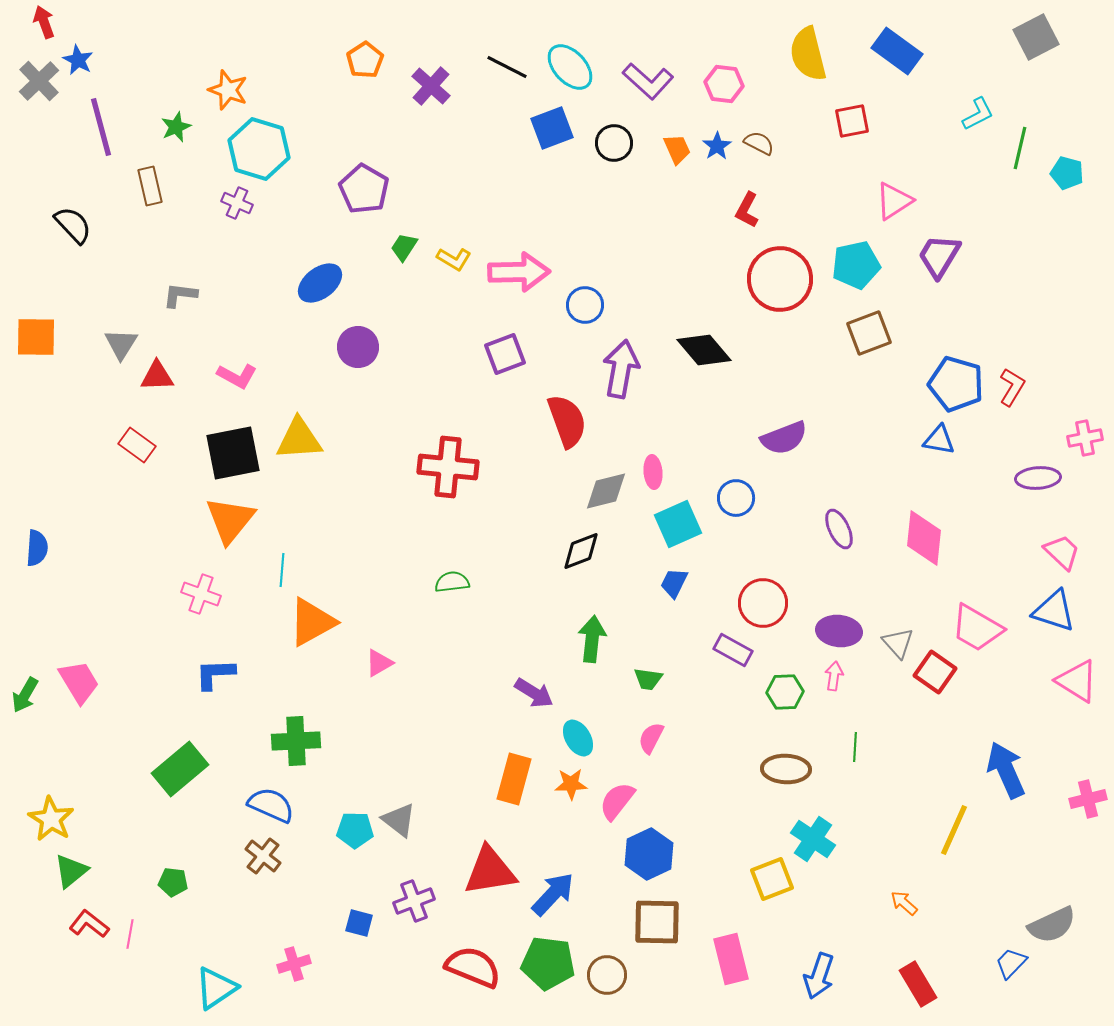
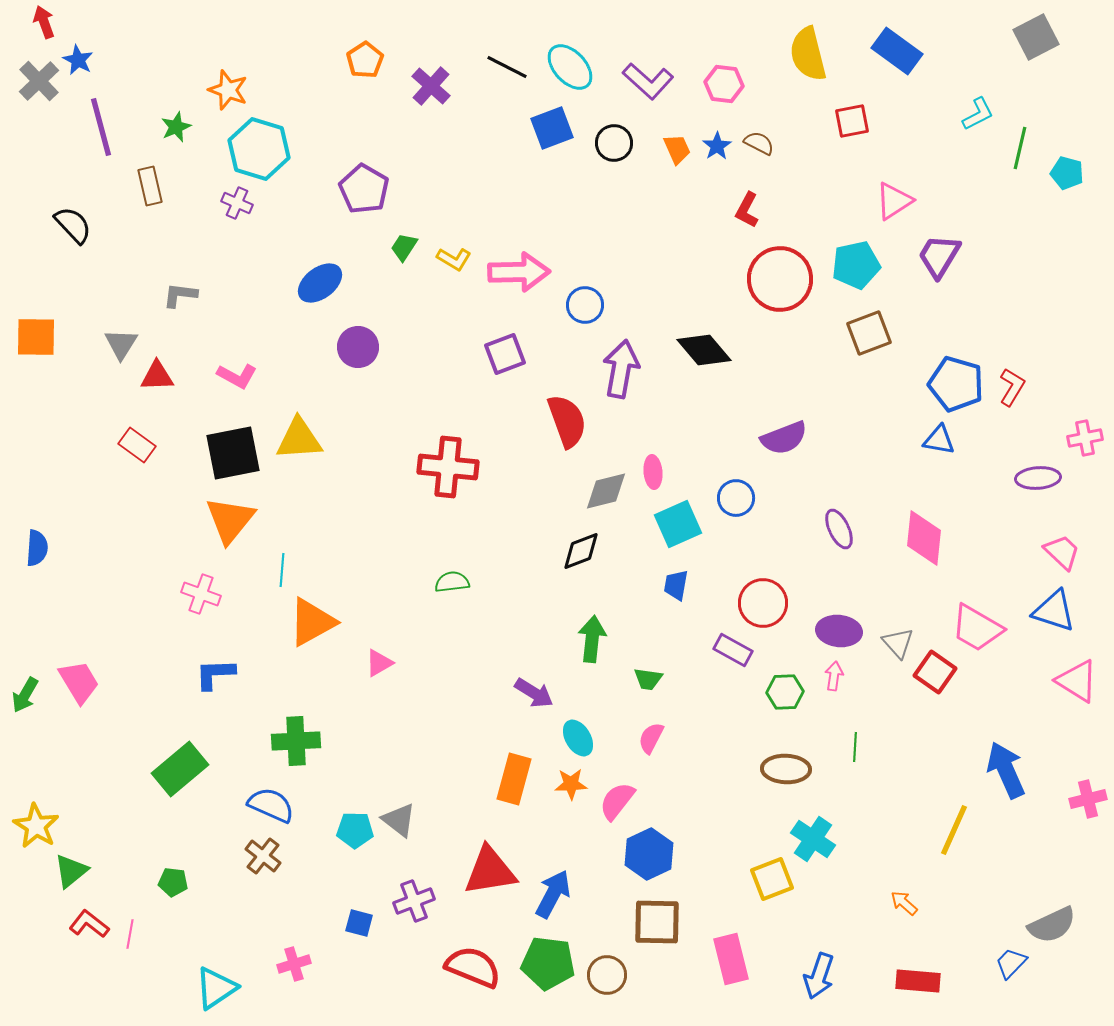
blue trapezoid at (674, 583): moved 2 px right, 2 px down; rotated 16 degrees counterclockwise
yellow star at (51, 819): moved 15 px left, 7 px down
blue arrow at (553, 894): rotated 15 degrees counterclockwise
red rectangle at (918, 984): moved 3 px up; rotated 54 degrees counterclockwise
